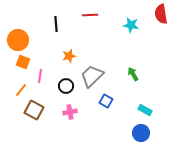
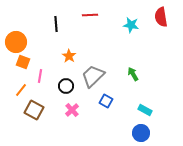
red semicircle: moved 3 px down
orange circle: moved 2 px left, 2 px down
orange star: rotated 24 degrees counterclockwise
gray trapezoid: moved 1 px right
pink cross: moved 2 px right, 2 px up; rotated 32 degrees counterclockwise
